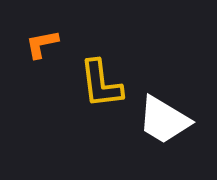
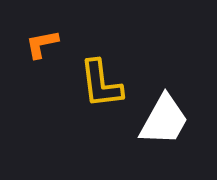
white trapezoid: rotated 92 degrees counterclockwise
